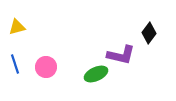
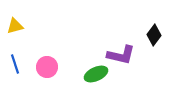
yellow triangle: moved 2 px left, 1 px up
black diamond: moved 5 px right, 2 px down
pink circle: moved 1 px right
